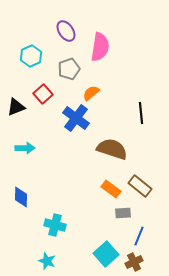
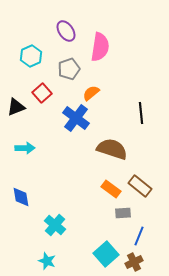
red square: moved 1 px left, 1 px up
blue diamond: rotated 10 degrees counterclockwise
cyan cross: rotated 25 degrees clockwise
